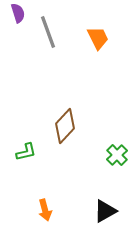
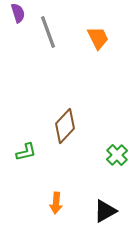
orange arrow: moved 11 px right, 7 px up; rotated 20 degrees clockwise
